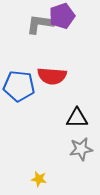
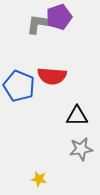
purple pentagon: moved 3 px left, 1 px down
blue pentagon: rotated 16 degrees clockwise
black triangle: moved 2 px up
